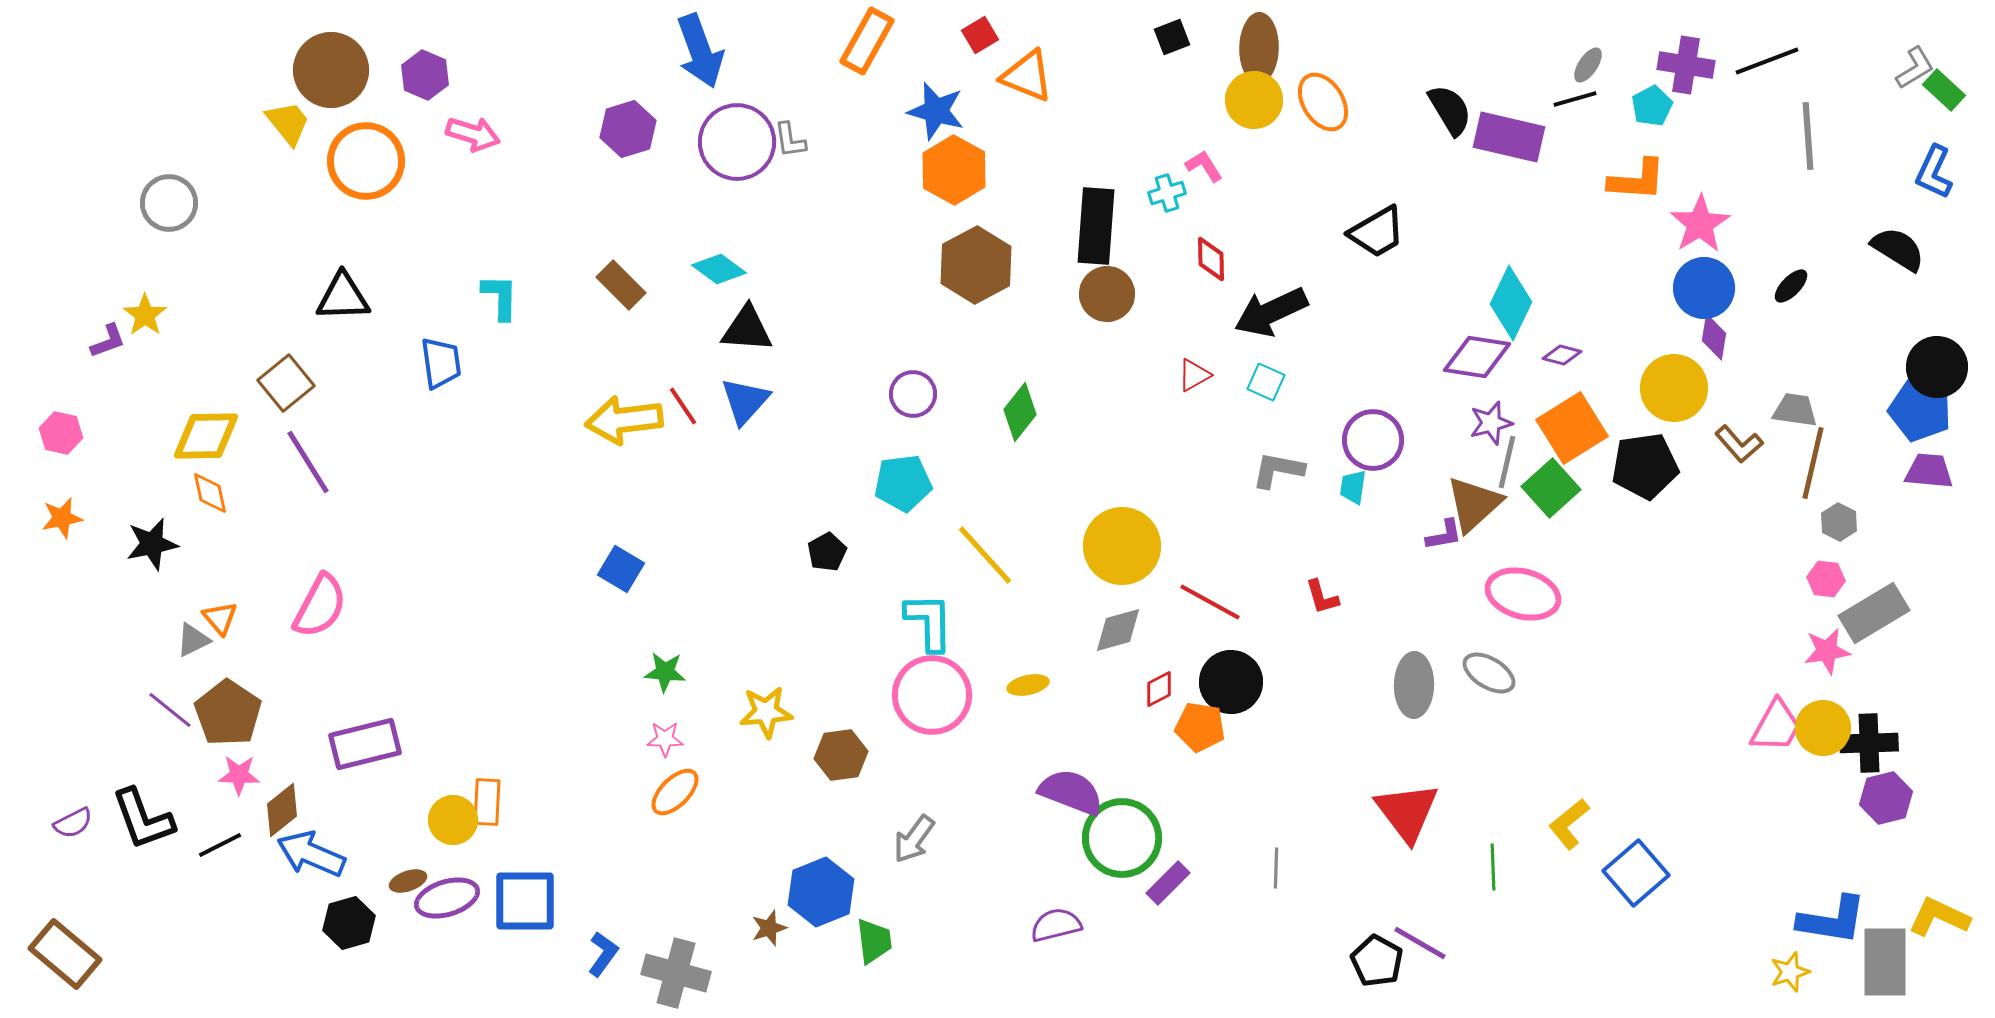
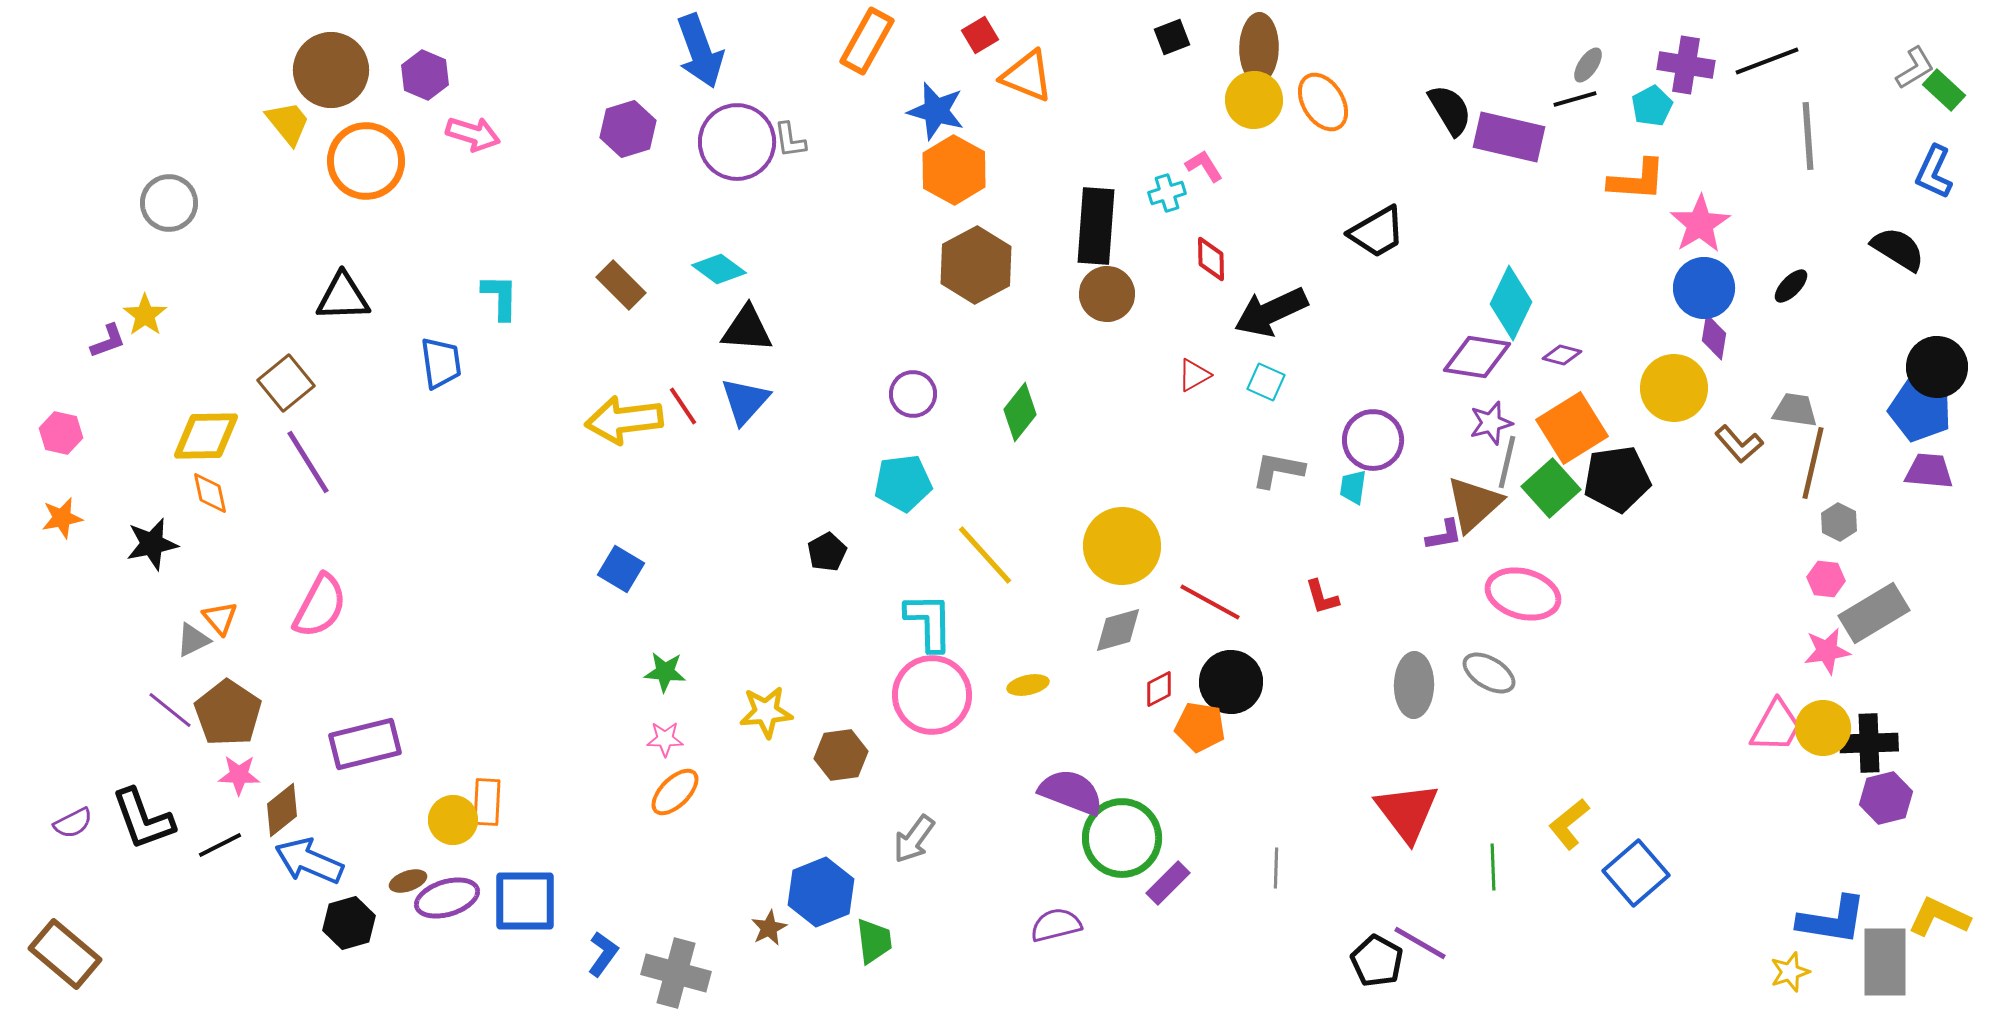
black pentagon at (1645, 466): moved 28 px left, 13 px down
blue arrow at (311, 854): moved 2 px left, 7 px down
brown star at (769, 928): rotated 9 degrees counterclockwise
